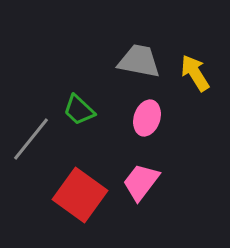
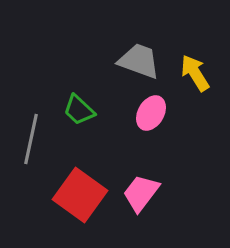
gray trapezoid: rotated 9 degrees clockwise
pink ellipse: moved 4 px right, 5 px up; rotated 12 degrees clockwise
gray line: rotated 27 degrees counterclockwise
pink trapezoid: moved 11 px down
